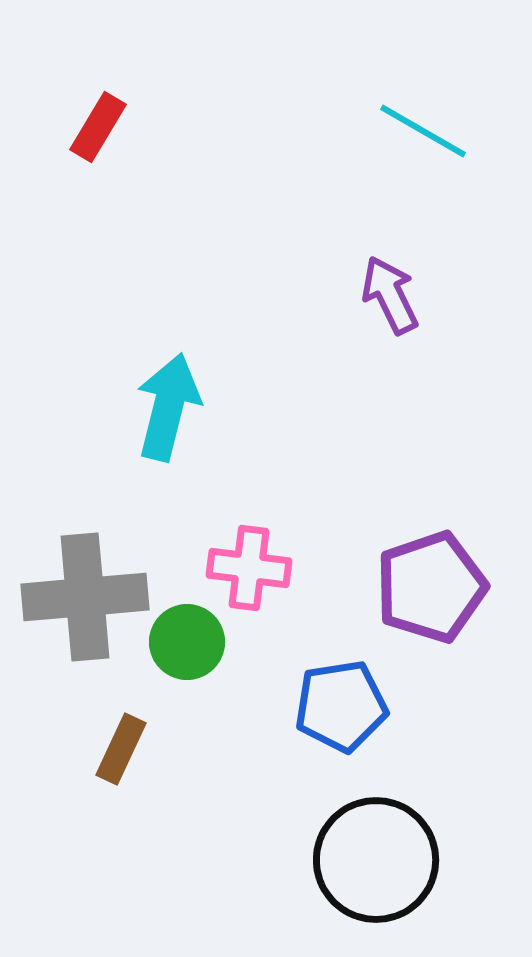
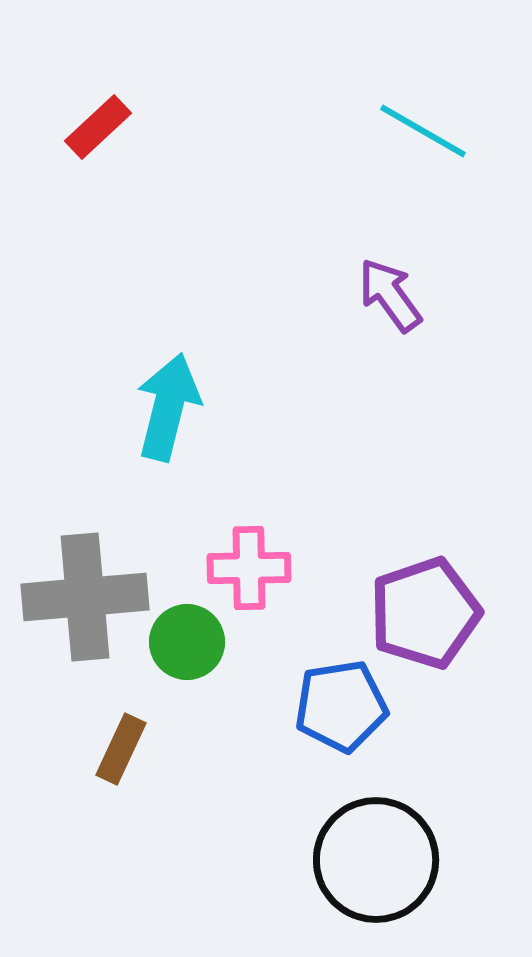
red rectangle: rotated 16 degrees clockwise
purple arrow: rotated 10 degrees counterclockwise
pink cross: rotated 8 degrees counterclockwise
purple pentagon: moved 6 px left, 26 px down
